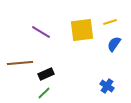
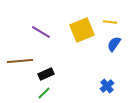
yellow line: rotated 24 degrees clockwise
yellow square: rotated 15 degrees counterclockwise
brown line: moved 2 px up
blue cross: rotated 16 degrees clockwise
